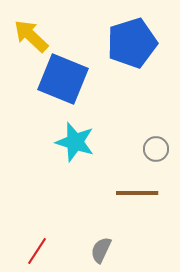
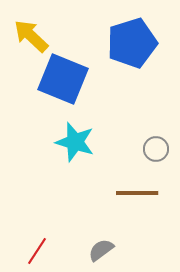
gray semicircle: rotated 28 degrees clockwise
